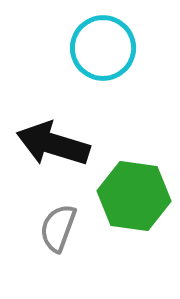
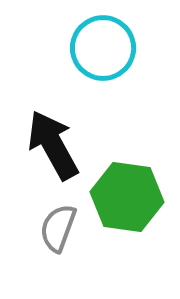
black arrow: moved 1 px down; rotated 44 degrees clockwise
green hexagon: moved 7 px left, 1 px down
